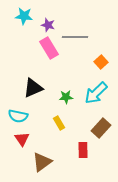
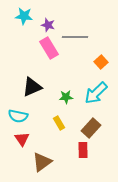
black triangle: moved 1 px left, 1 px up
brown rectangle: moved 10 px left
